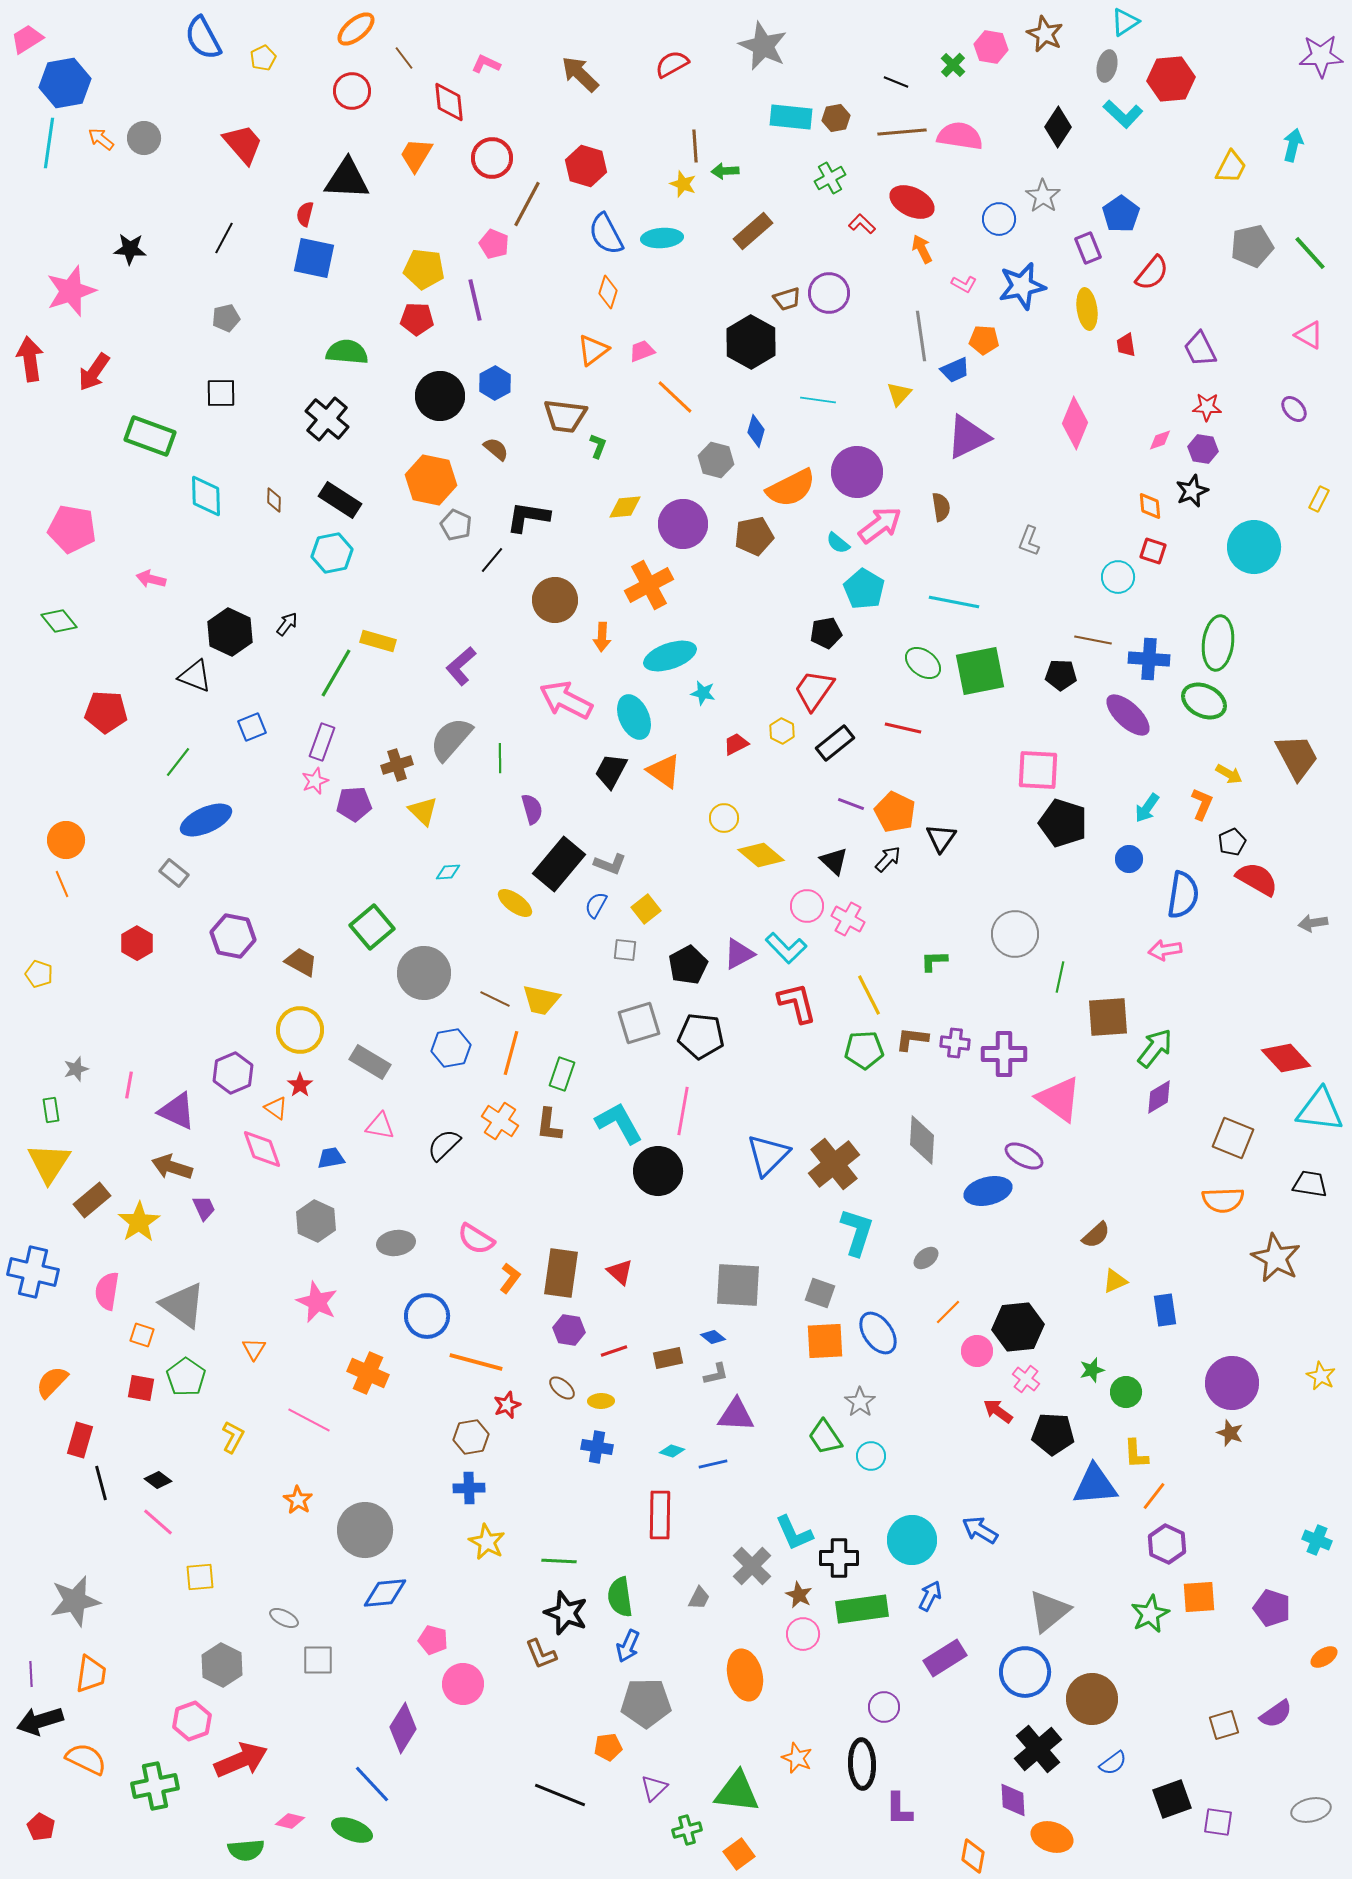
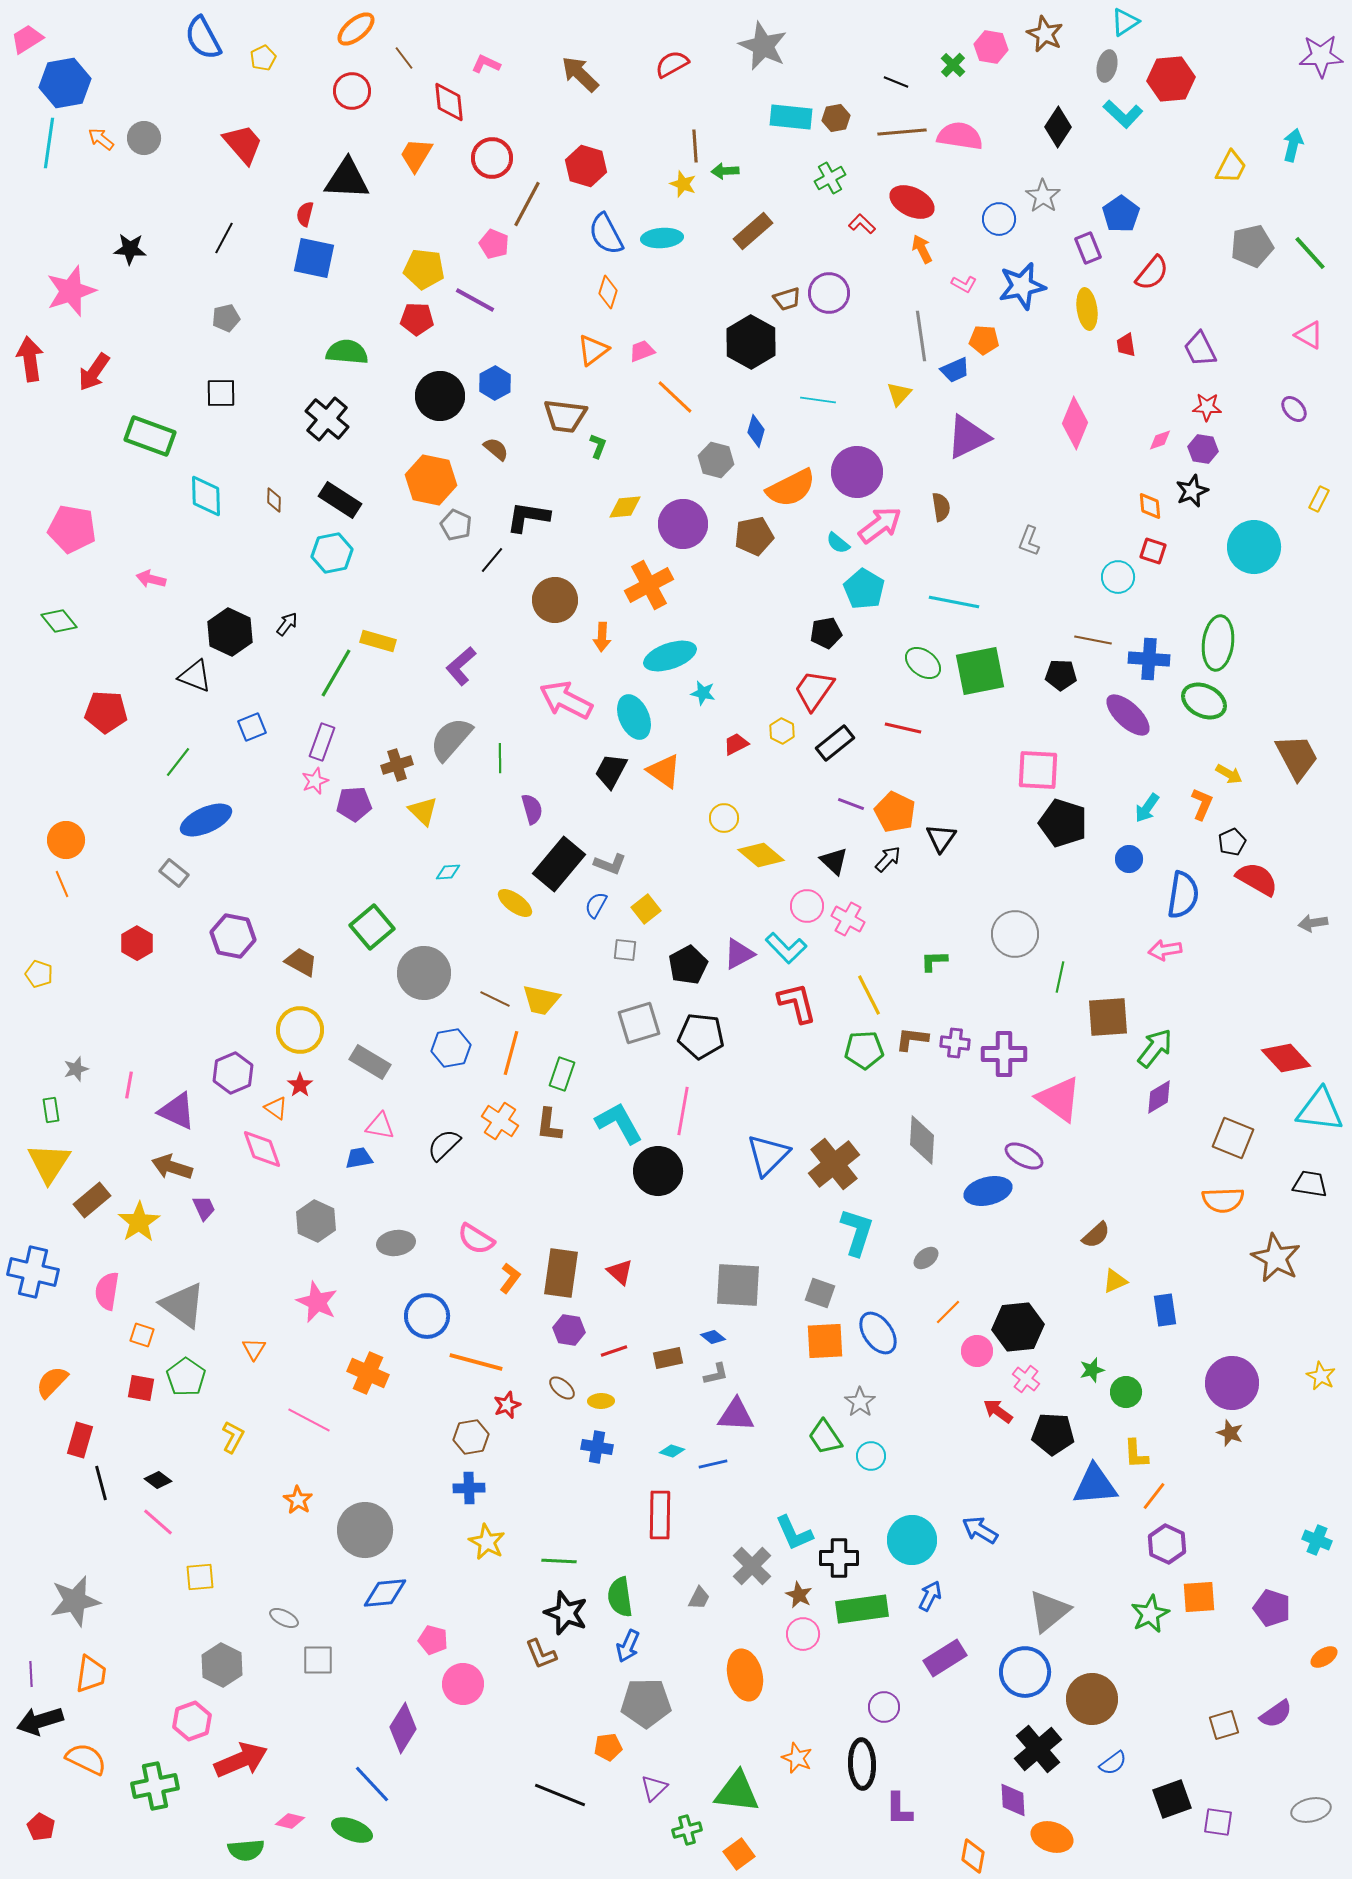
purple line at (475, 300): rotated 48 degrees counterclockwise
blue trapezoid at (331, 1158): moved 28 px right
